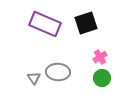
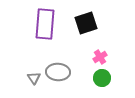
purple rectangle: rotated 72 degrees clockwise
